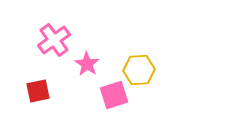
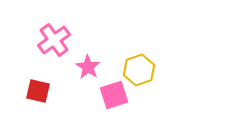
pink star: moved 1 px right, 3 px down
yellow hexagon: rotated 16 degrees counterclockwise
red square: rotated 25 degrees clockwise
